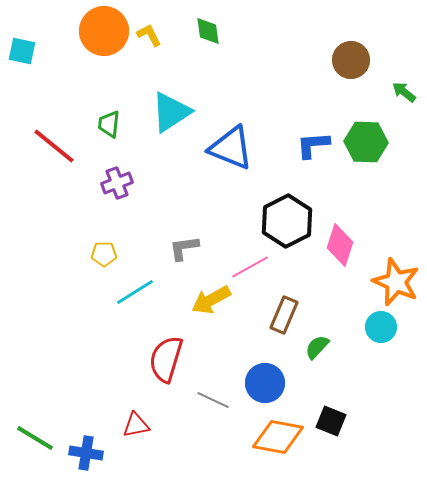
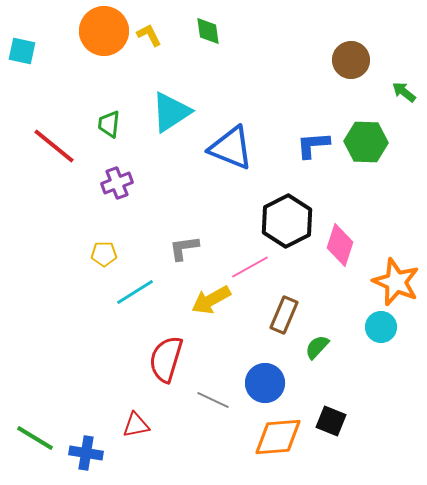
orange diamond: rotated 15 degrees counterclockwise
